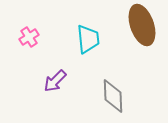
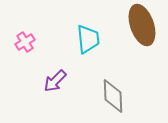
pink cross: moved 4 px left, 5 px down
